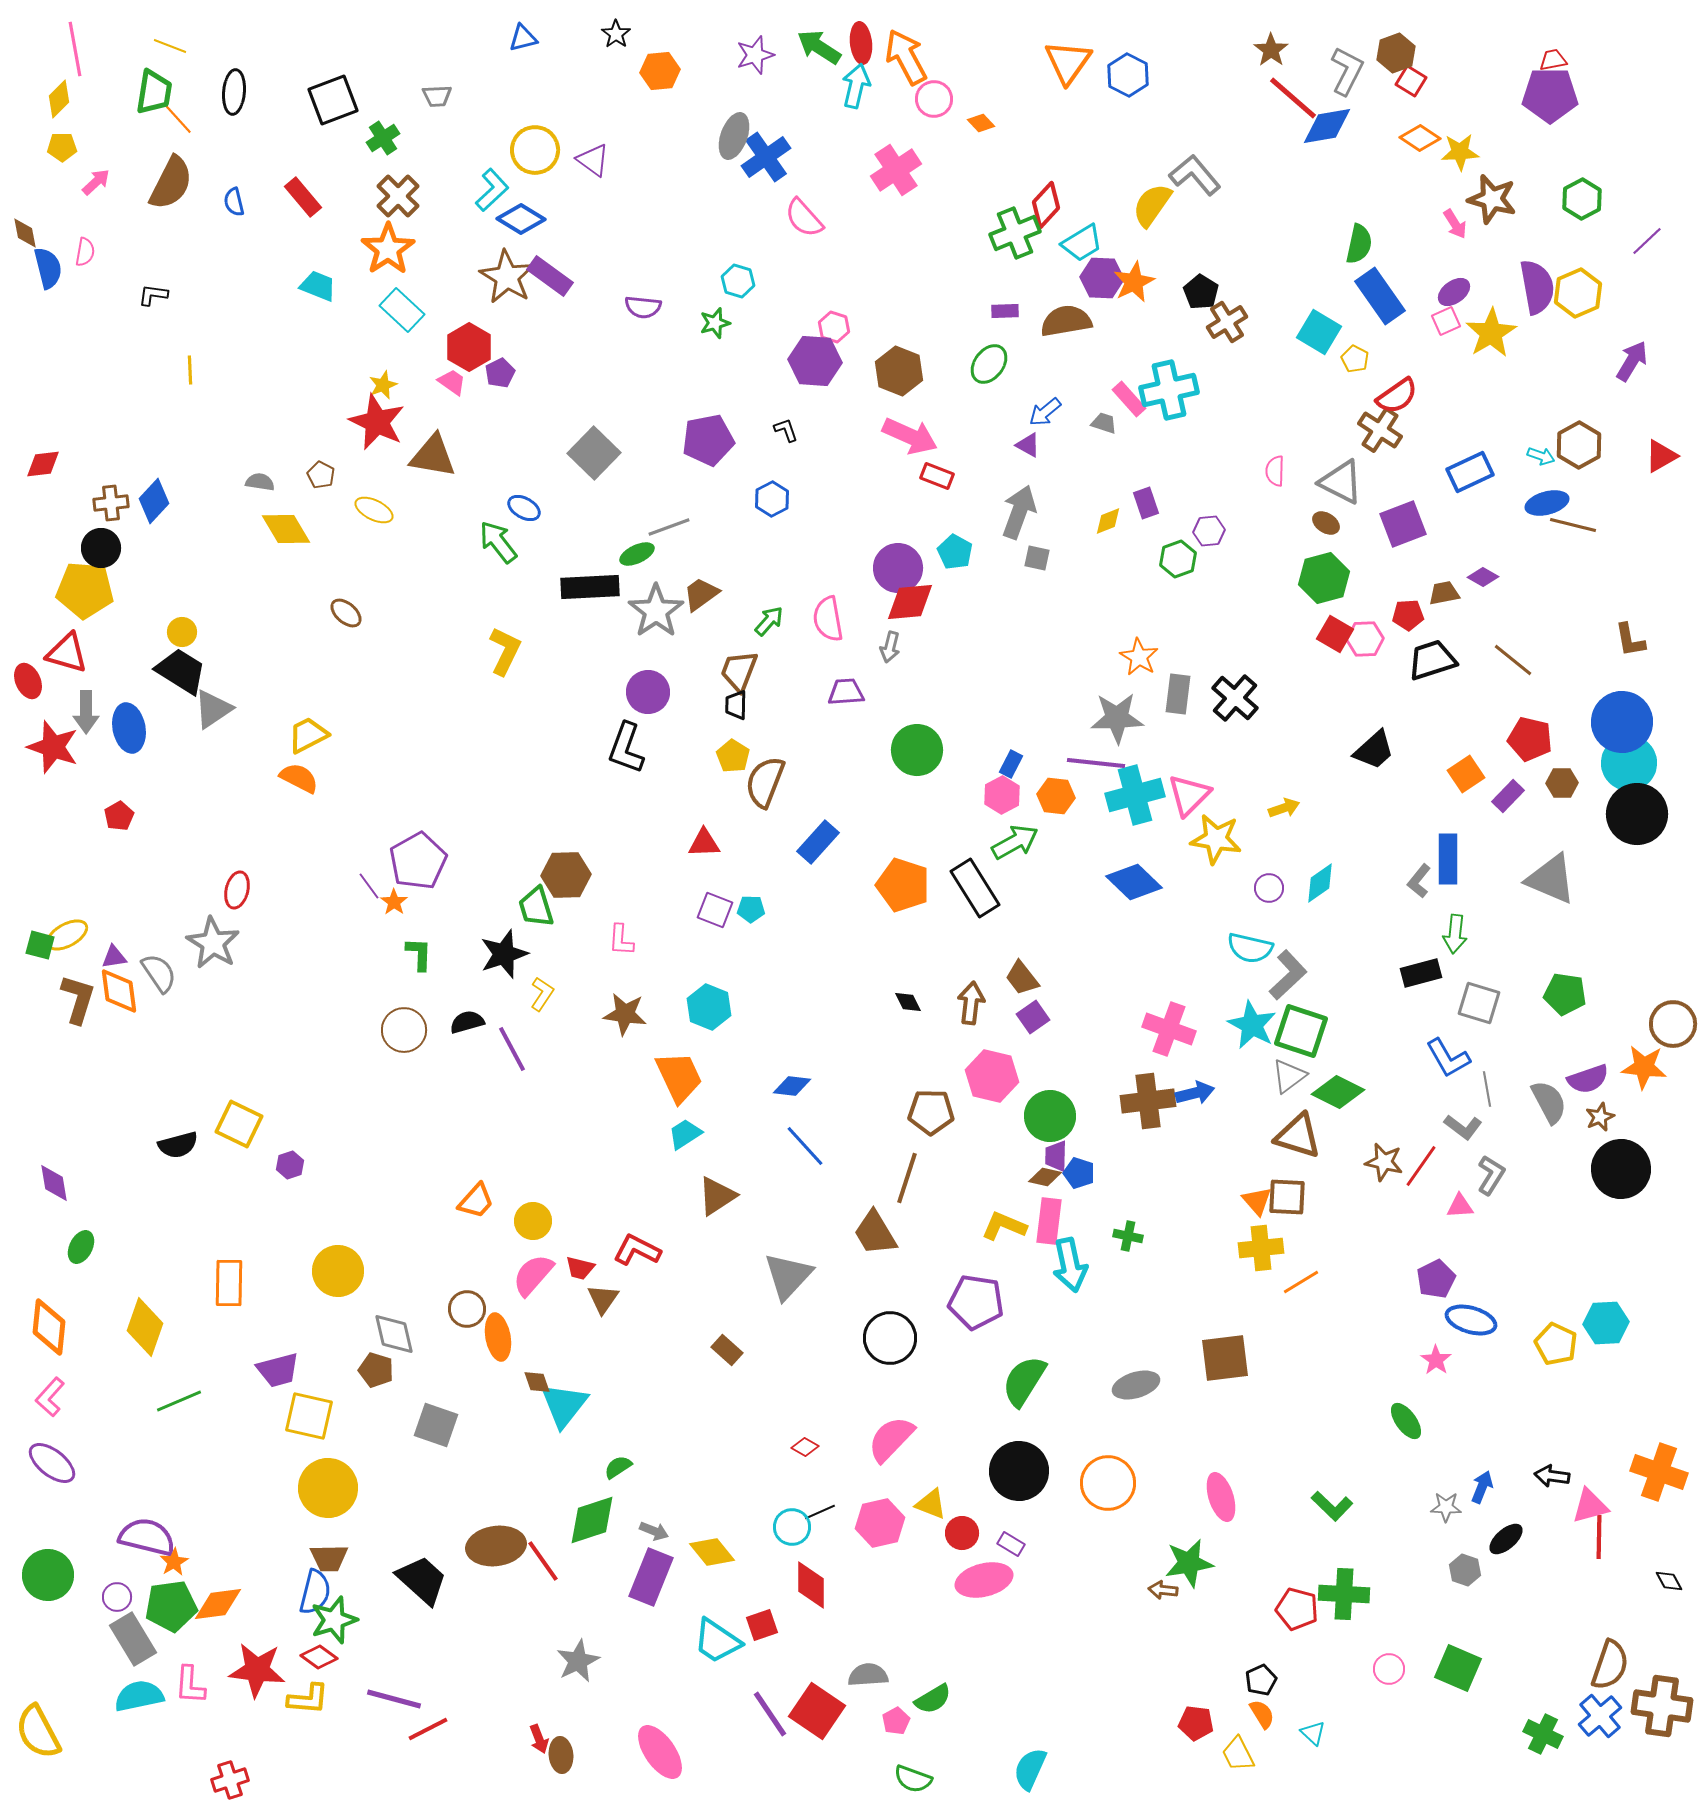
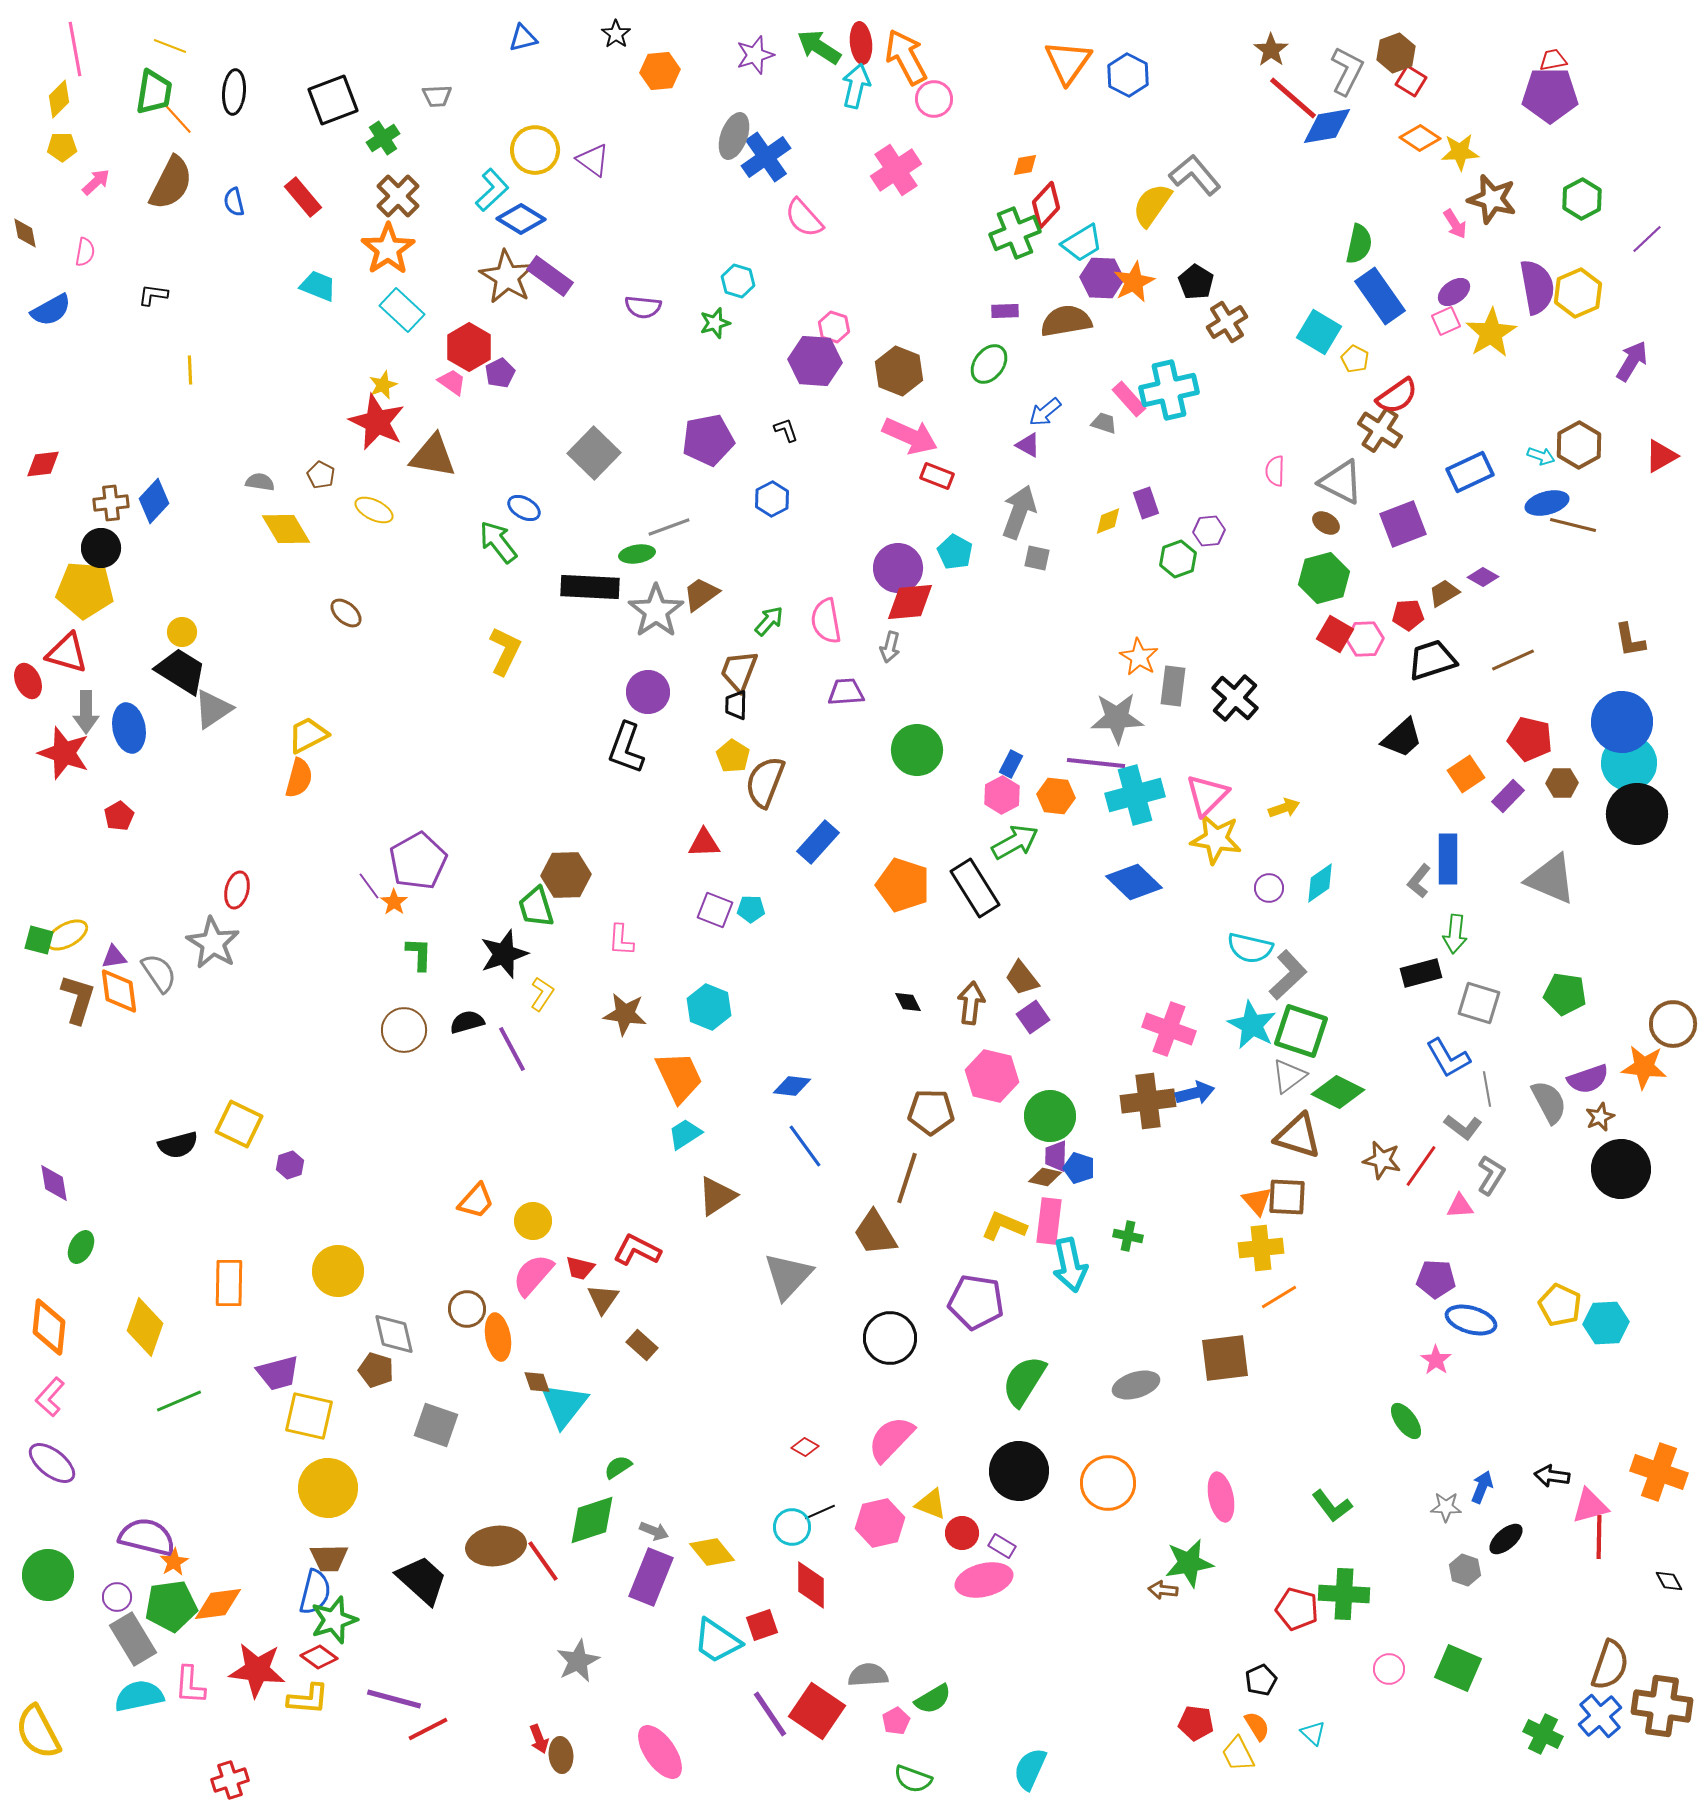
orange diamond at (981, 123): moved 44 px right, 42 px down; rotated 56 degrees counterclockwise
purple line at (1647, 241): moved 2 px up
blue semicircle at (48, 268): moved 3 px right, 42 px down; rotated 75 degrees clockwise
black pentagon at (1201, 292): moved 5 px left, 10 px up
green ellipse at (637, 554): rotated 16 degrees clockwise
black rectangle at (590, 587): rotated 6 degrees clockwise
brown trapezoid at (1444, 593): rotated 20 degrees counterclockwise
pink semicircle at (828, 619): moved 2 px left, 2 px down
brown line at (1513, 660): rotated 63 degrees counterclockwise
gray rectangle at (1178, 694): moved 5 px left, 8 px up
red star at (53, 747): moved 11 px right, 6 px down
black trapezoid at (1374, 750): moved 28 px right, 12 px up
orange semicircle at (299, 778): rotated 78 degrees clockwise
pink triangle at (1189, 795): moved 18 px right
green square at (40, 945): moved 1 px left, 5 px up
blue line at (805, 1146): rotated 6 degrees clockwise
brown star at (1384, 1162): moved 2 px left, 2 px up
blue pentagon at (1079, 1173): moved 5 px up
purple pentagon at (1436, 1279): rotated 30 degrees clockwise
orange line at (1301, 1282): moved 22 px left, 15 px down
yellow pentagon at (1556, 1344): moved 4 px right, 39 px up
brown rectangle at (727, 1350): moved 85 px left, 5 px up
purple trapezoid at (278, 1370): moved 3 px down
pink ellipse at (1221, 1497): rotated 6 degrees clockwise
green L-shape at (1332, 1506): rotated 9 degrees clockwise
purple rectangle at (1011, 1544): moved 9 px left, 2 px down
orange semicircle at (1262, 1714): moved 5 px left, 12 px down
